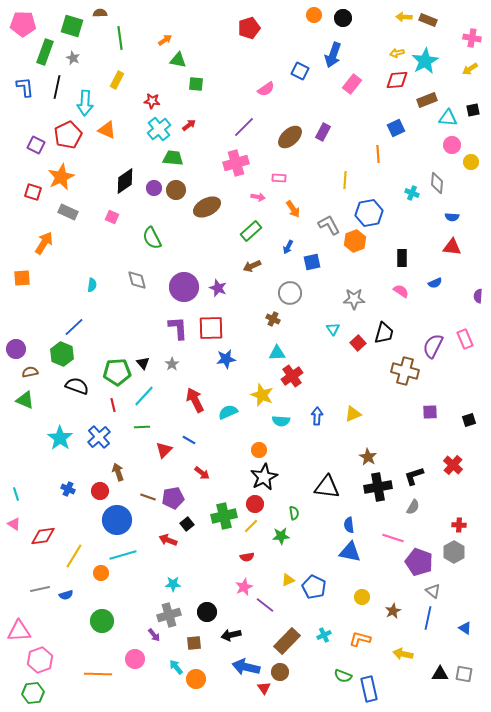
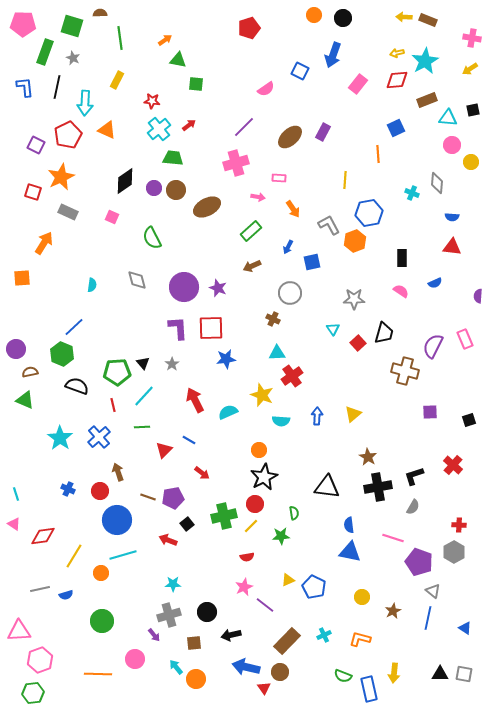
pink rectangle at (352, 84): moved 6 px right
yellow triangle at (353, 414): rotated 18 degrees counterclockwise
yellow arrow at (403, 654): moved 9 px left, 19 px down; rotated 96 degrees counterclockwise
